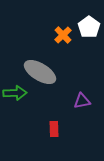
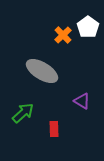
white pentagon: moved 1 px left
gray ellipse: moved 2 px right, 1 px up
green arrow: moved 8 px right, 20 px down; rotated 40 degrees counterclockwise
purple triangle: rotated 42 degrees clockwise
